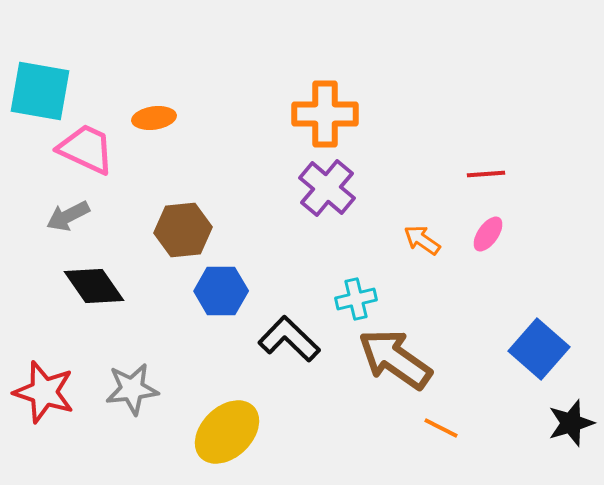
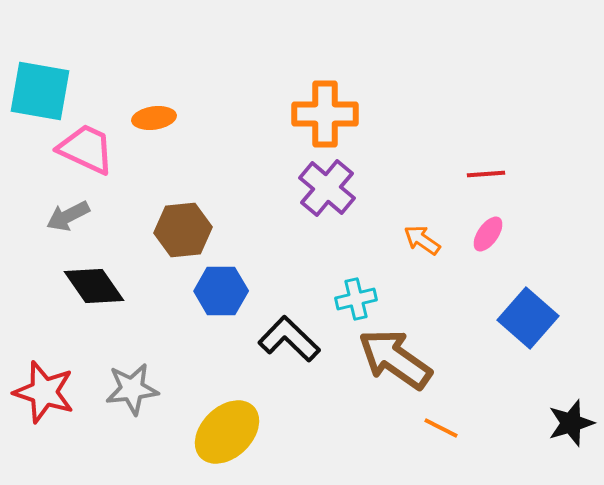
blue square: moved 11 px left, 31 px up
